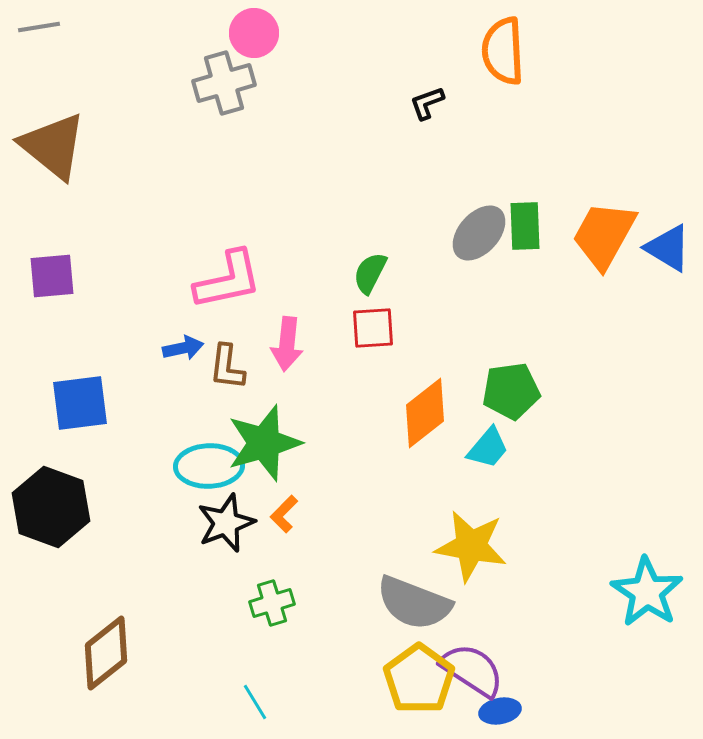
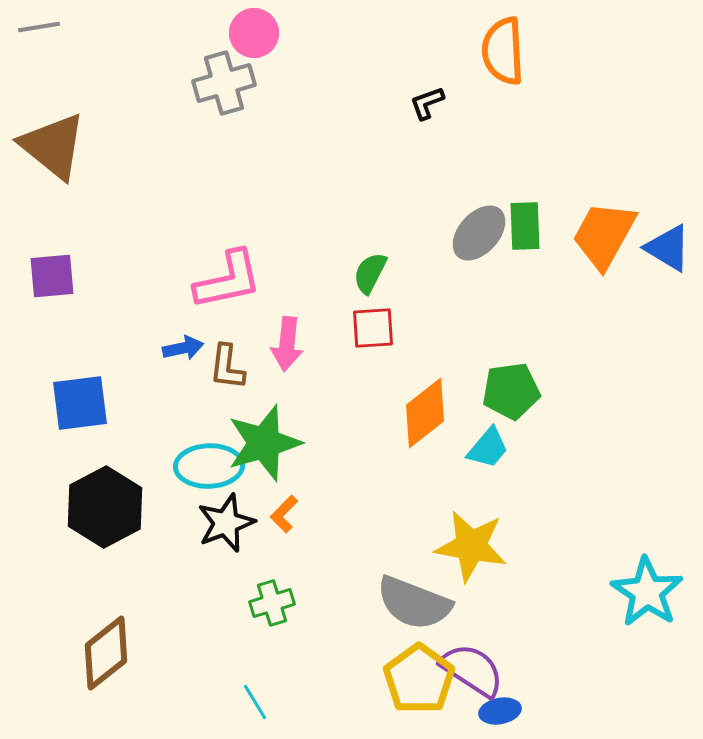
black hexagon: moved 54 px right; rotated 12 degrees clockwise
